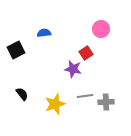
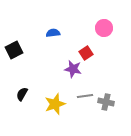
pink circle: moved 3 px right, 1 px up
blue semicircle: moved 9 px right
black square: moved 2 px left
black semicircle: rotated 112 degrees counterclockwise
gray cross: rotated 14 degrees clockwise
